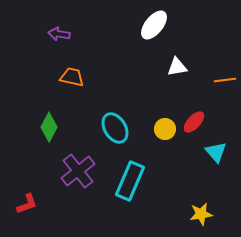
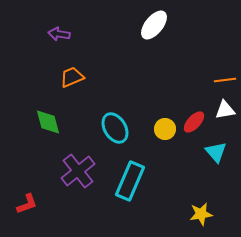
white triangle: moved 48 px right, 43 px down
orange trapezoid: rotated 35 degrees counterclockwise
green diamond: moved 1 px left, 5 px up; rotated 44 degrees counterclockwise
